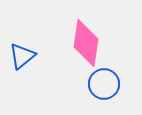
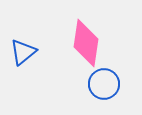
blue triangle: moved 1 px right, 4 px up
